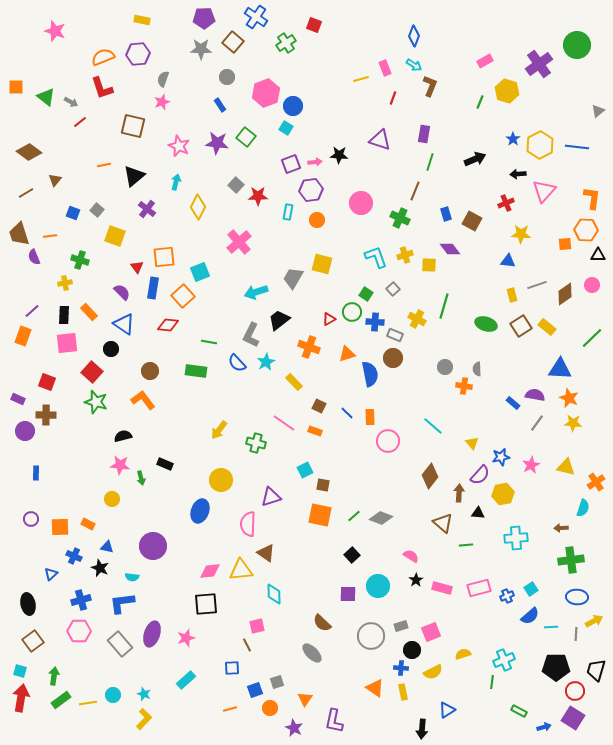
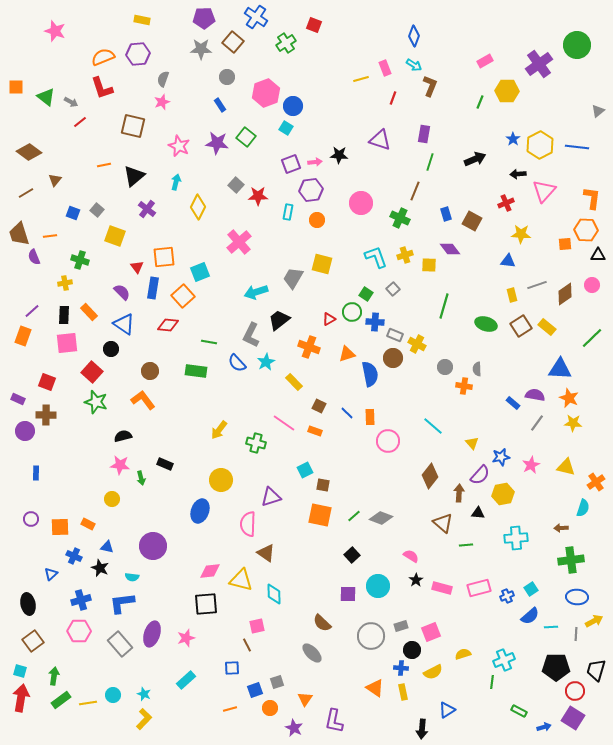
yellow hexagon at (507, 91): rotated 15 degrees counterclockwise
yellow cross at (417, 319): moved 25 px down
yellow triangle at (241, 570): moved 10 px down; rotated 20 degrees clockwise
